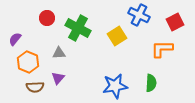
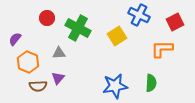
brown semicircle: moved 3 px right, 1 px up
